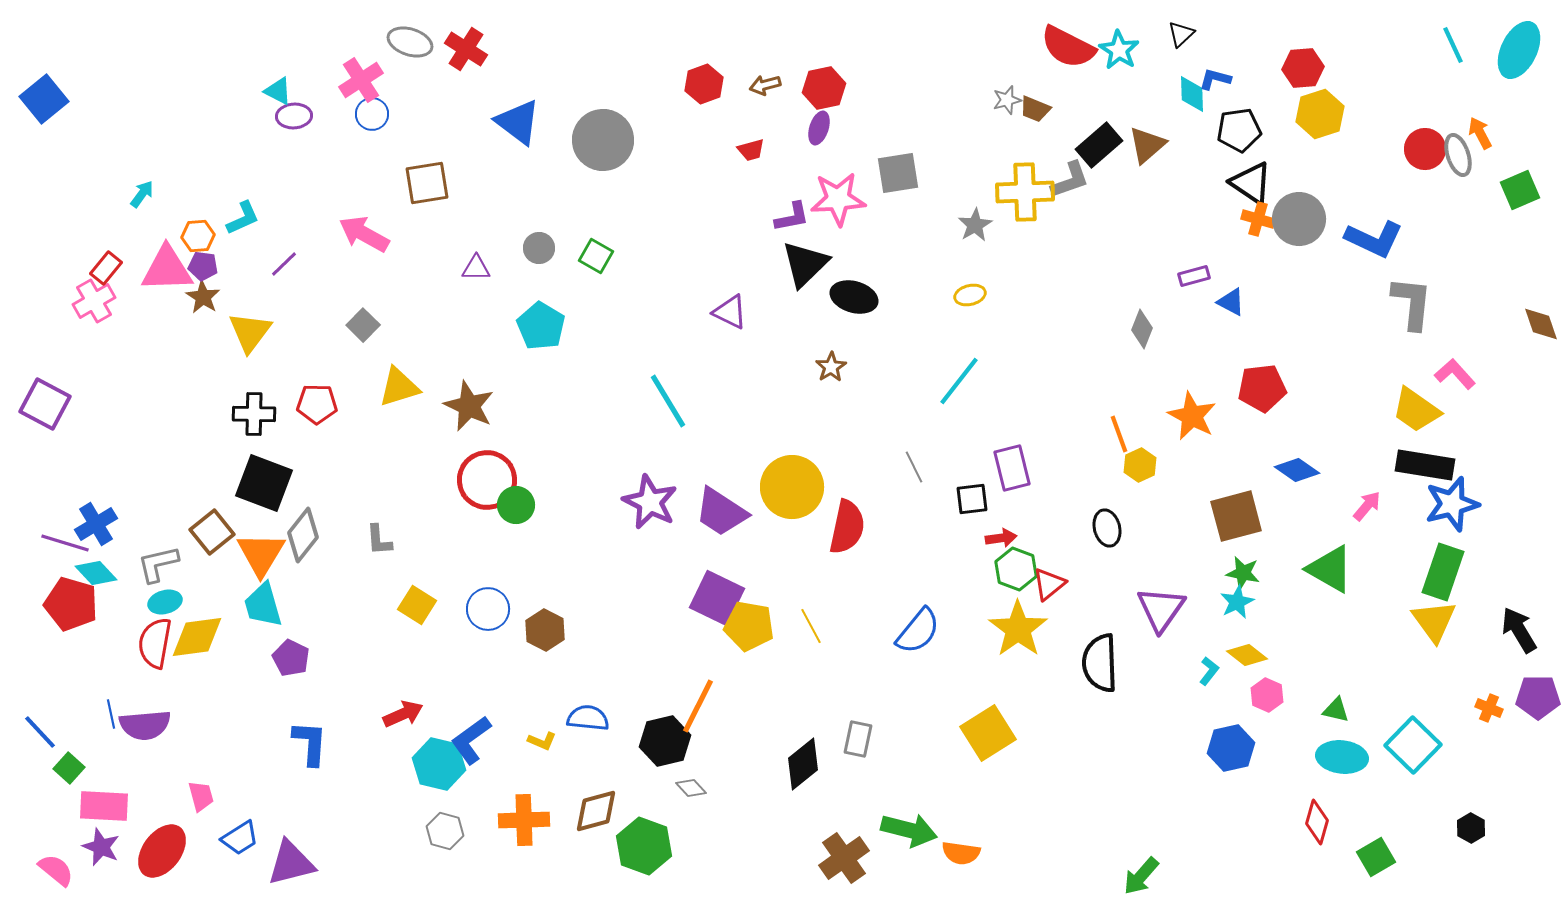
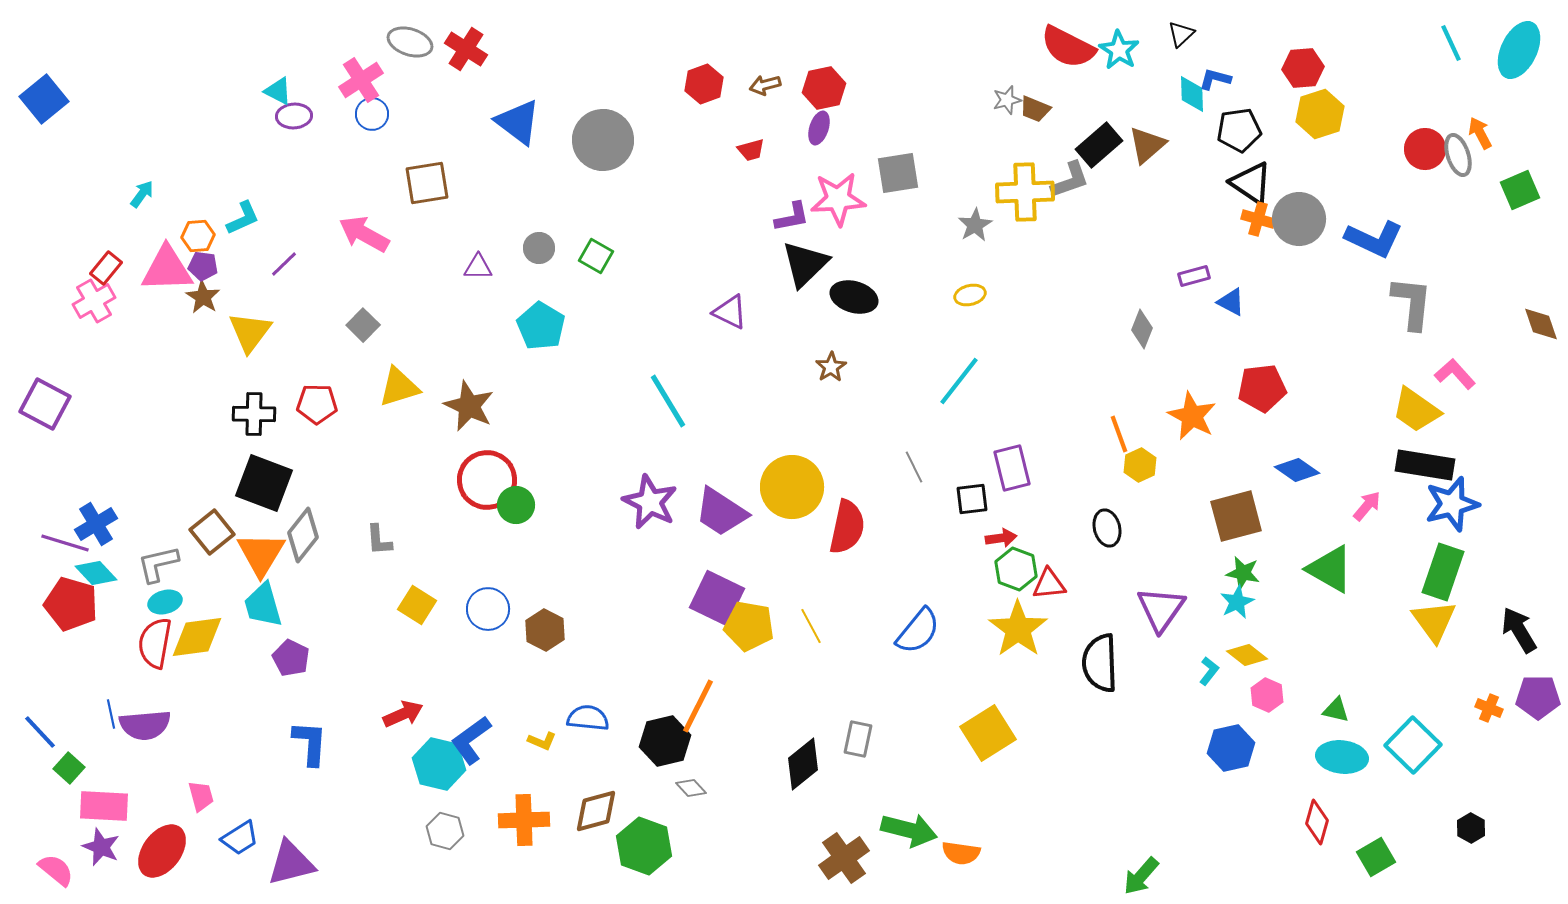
cyan line at (1453, 45): moved 2 px left, 2 px up
purple triangle at (476, 268): moved 2 px right, 1 px up
red triangle at (1049, 584): rotated 33 degrees clockwise
